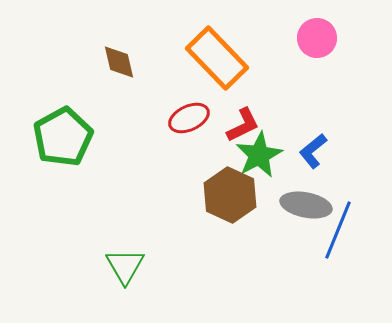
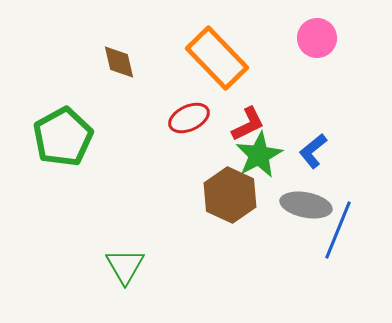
red L-shape: moved 5 px right, 1 px up
